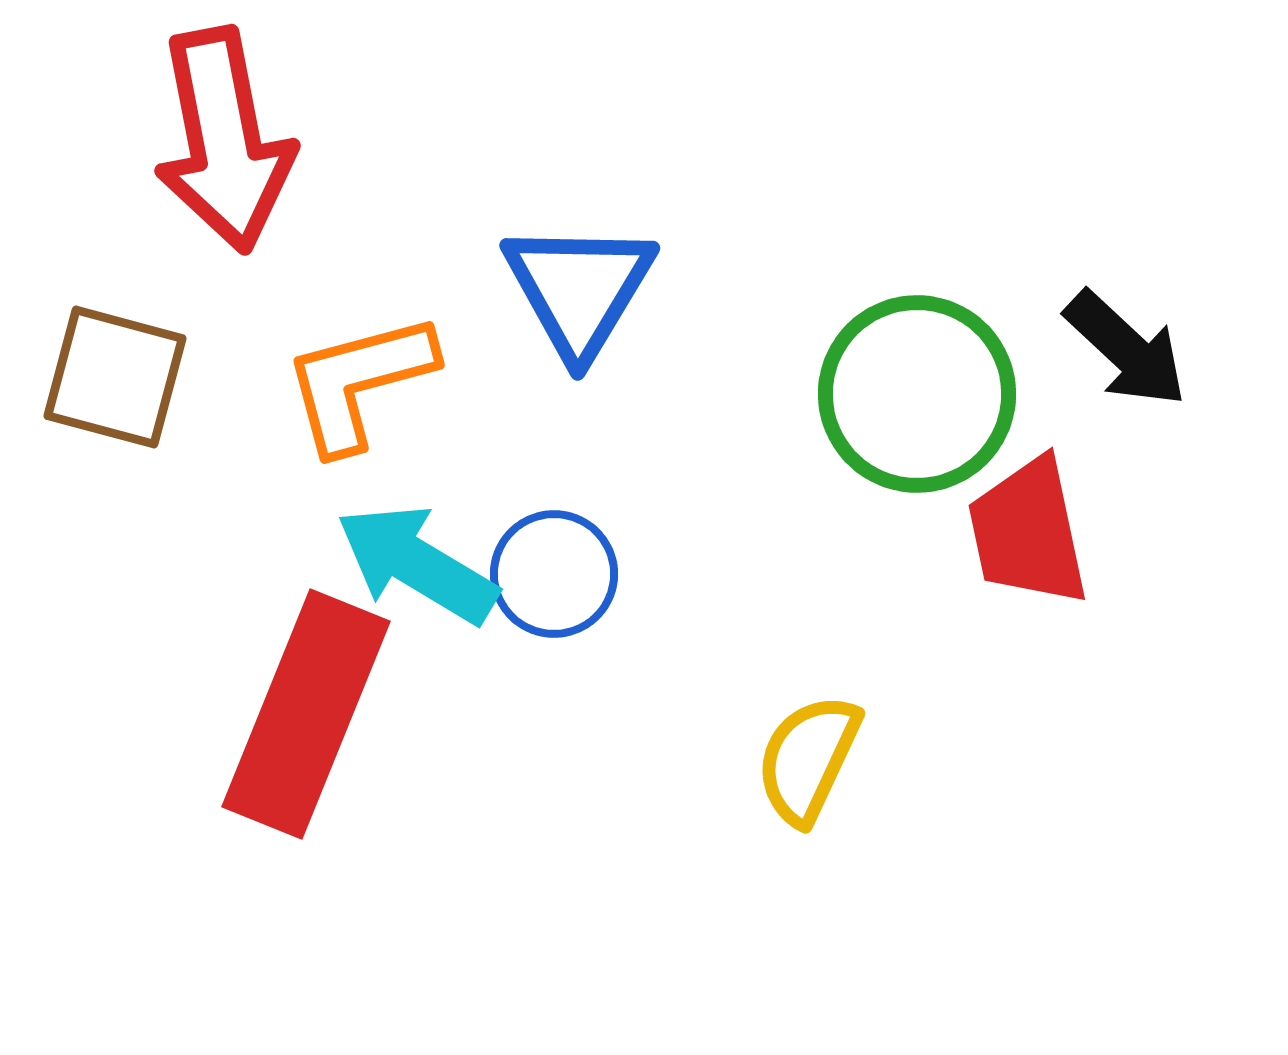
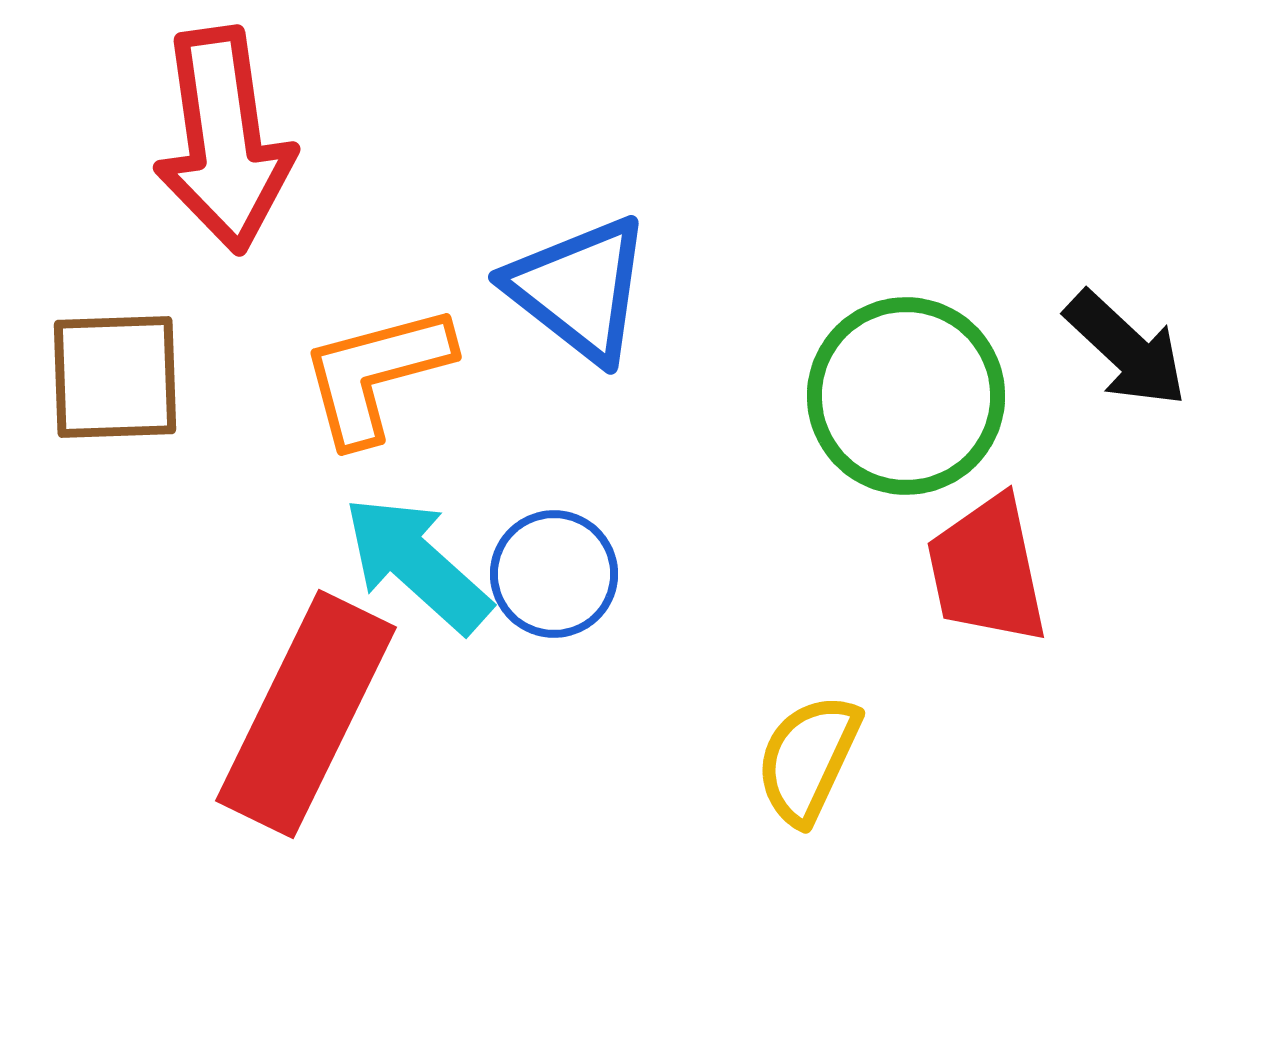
red arrow: rotated 3 degrees clockwise
blue triangle: rotated 23 degrees counterclockwise
brown square: rotated 17 degrees counterclockwise
orange L-shape: moved 17 px right, 8 px up
green circle: moved 11 px left, 2 px down
red trapezoid: moved 41 px left, 38 px down
cyan arrow: rotated 11 degrees clockwise
red rectangle: rotated 4 degrees clockwise
